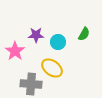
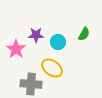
pink star: moved 1 px right, 2 px up
